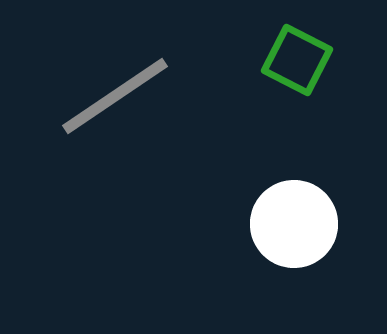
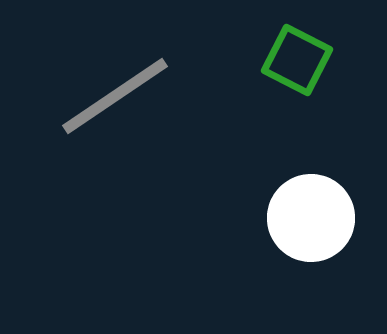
white circle: moved 17 px right, 6 px up
